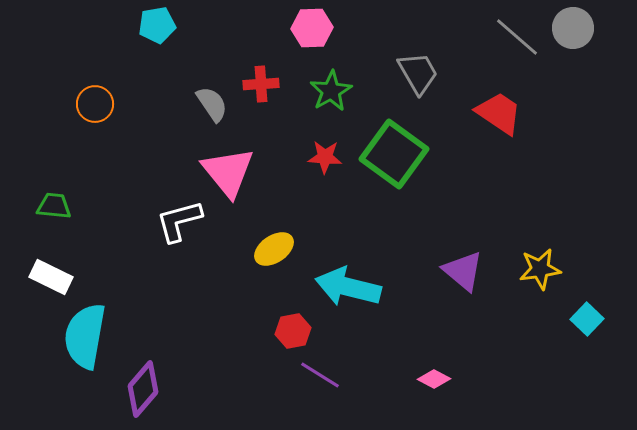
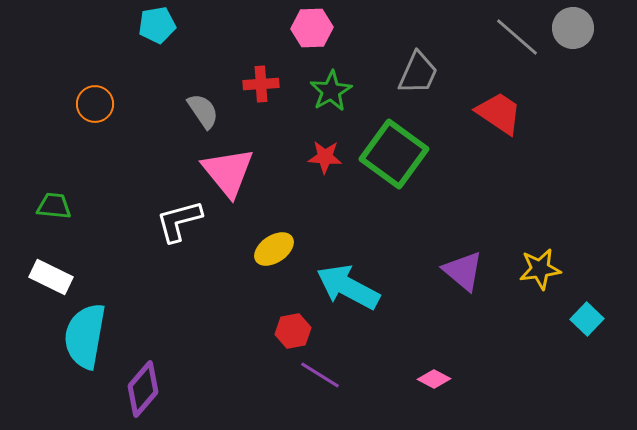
gray trapezoid: rotated 54 degrees clockwise
gray semicircle: moved 9 px left, 7 px down
cyan arrow: rotated 14 degrees clockwise
